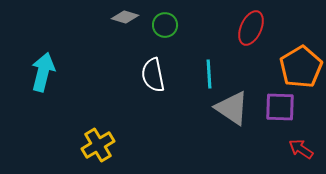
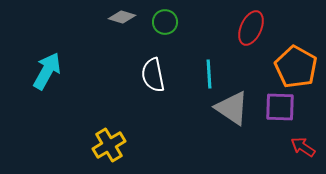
gray diamond: moved 3 px left
green circle: moved 3 px up
orange pentagon: moved 5 px left; rotated 12 degrees counterclockwise
cyan arrow: moved 4 px right, 1 px up; rotated 15 degrees clockwise
yellow cross: moved 11 px right
red arrow: moved 2 px right, 2 px up
